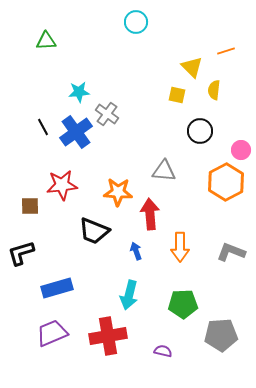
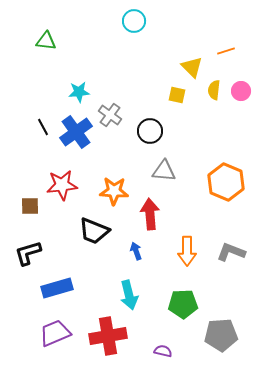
cyan circle: moved 2 px left, 1 px up
green triangle: rotated 10 degrees clockwise
gray cross: moved 3 px right, 1 px down
black circle: moved 50 px left
pink circle: moved 59 px up
orange hexagon: rotated 9 degrees counterclockwise
orange star: moved 4 px left, 1 px up
orange arrow: moved 7 px right, 4 px down
black L-shape: moved 7 px right
cyan arrow: rotated 28 degrees counterclockwise
purple trapezoid: moved 3 px right
